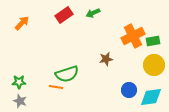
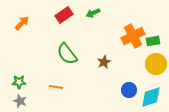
brown star: moved 2 px left, 3 px down; rotated 16 degrees counterclockwise
yellow circle: moved 2 px right, 1 px up
green semicircle: moved 20 px up; rotated 70 degrees clockwise
cyan diamond: rotated 10 degrees counterclockwise
